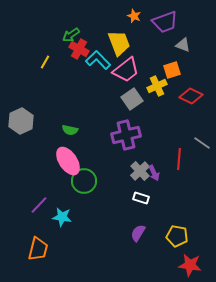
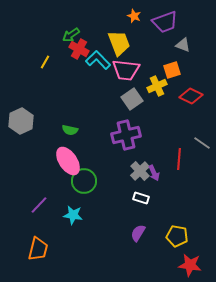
pink trapezoid: rotated 44 degrees clockwise
cyan star: moved 11 px right, 2 px up
